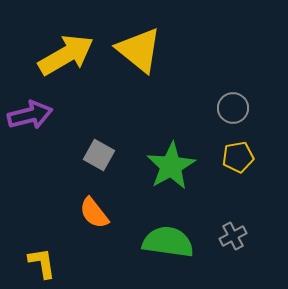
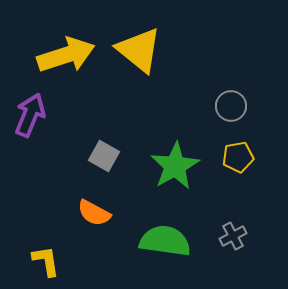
yellow arrow: rotated 12 degrees clockwise
gray circle: moved 2 px left, 2 px up
purple arrow: rotated 54 degrees counterclockwise
gray square: moved 5 px right, 1 px down
green star: moved 4 px right
orange semicircle: rotated 24 degrees counterclockwise
green semicircle: moved 3 px left, 1 px up
yellow L-shape: moved 4 px right, 2 px up
